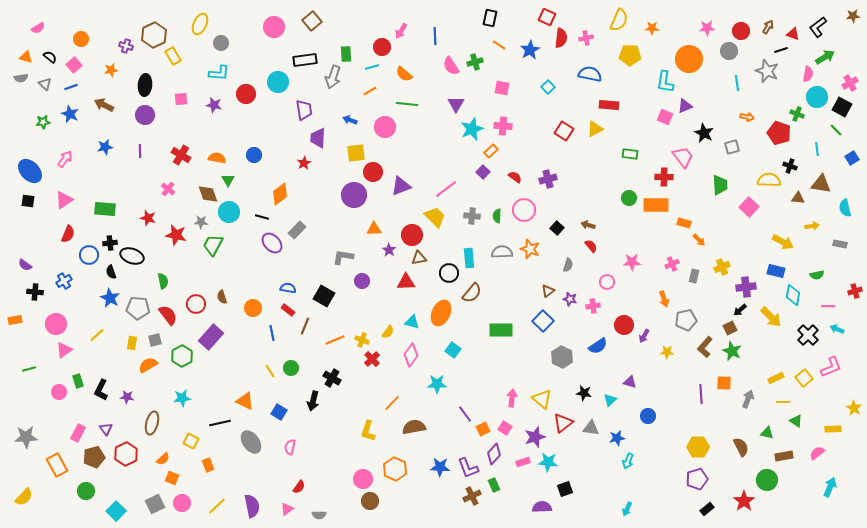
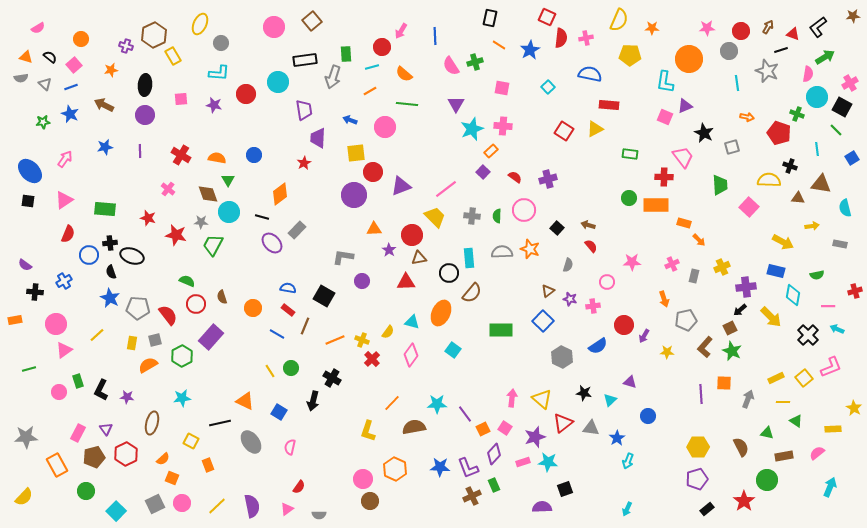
green semicircle at (163, 281): moved 24 px right; rotated 56 degrees counterclockwise
blue line at (272, 333): moved 5 px right, 1 px down; rotated 49 degrees counterclockwise
cyan star at (437, 384): moved 20 px down
blue star at (617, 438): rotated 21 degrees counterclockwise
